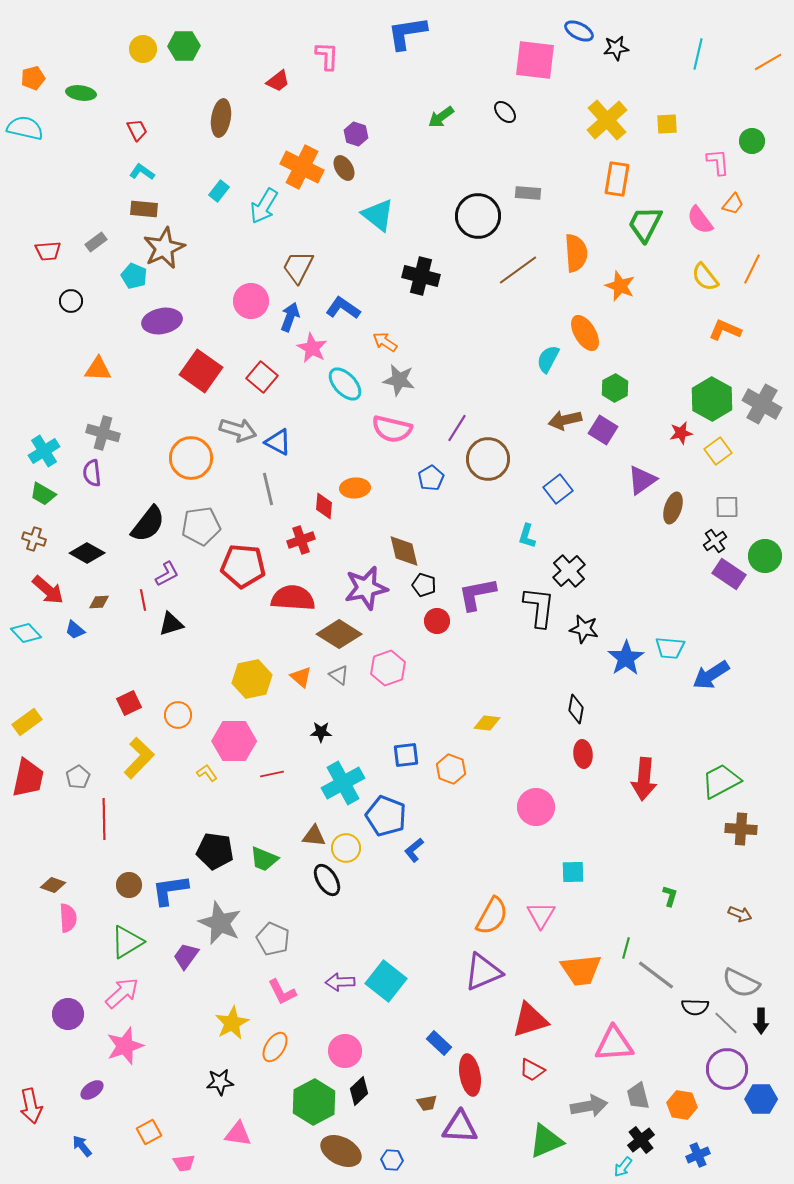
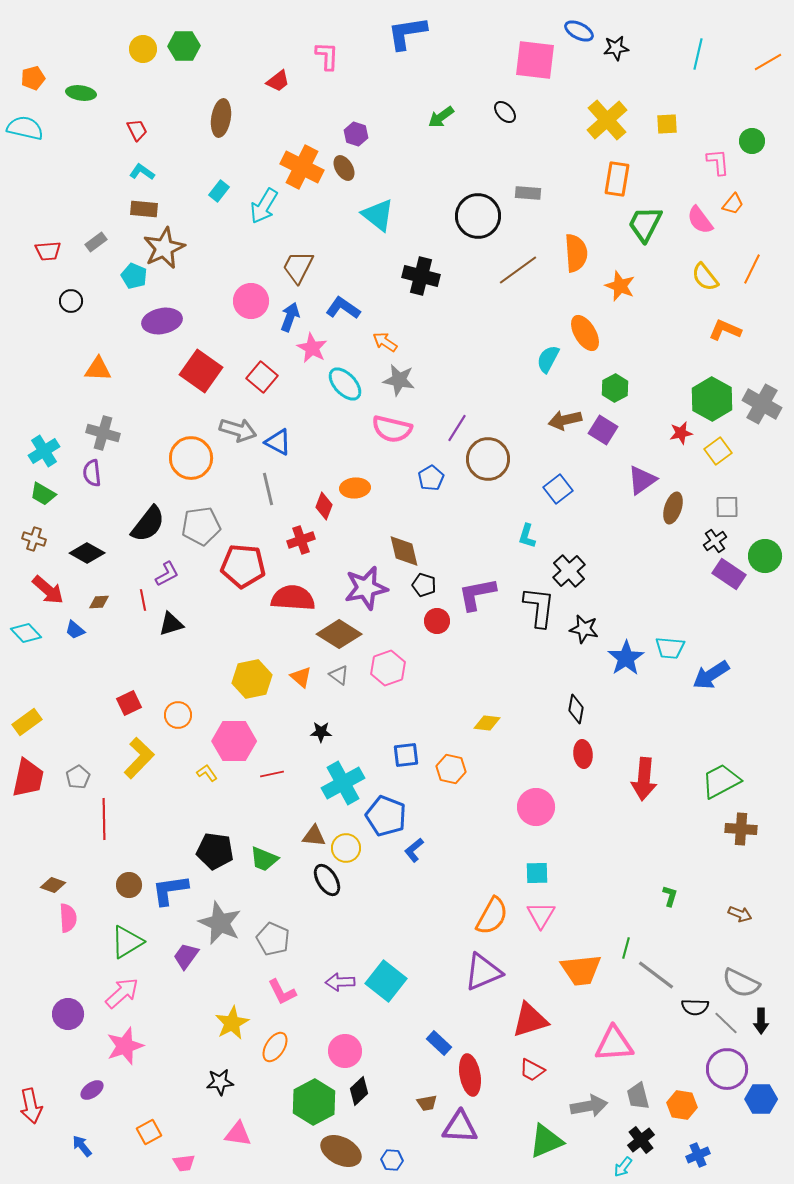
red diamond at (324, 506): rotated 16 degrees clockwise
orange hexagon at (451, 769): rotated 8 degrees counterclockwise
cyan square at (573, 872): moved 36 px left, 1 px down
